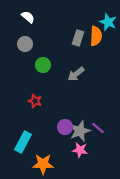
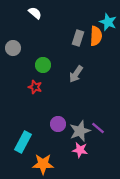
white semicircle: moved 7 px right, 4 px up
gray circle: moved 12 px left, 4 px down
gray arrow: rotated 18 degrees counterclockwise
red star: moved 14 px up
purple circle: moved 7 px left, 3 px up
